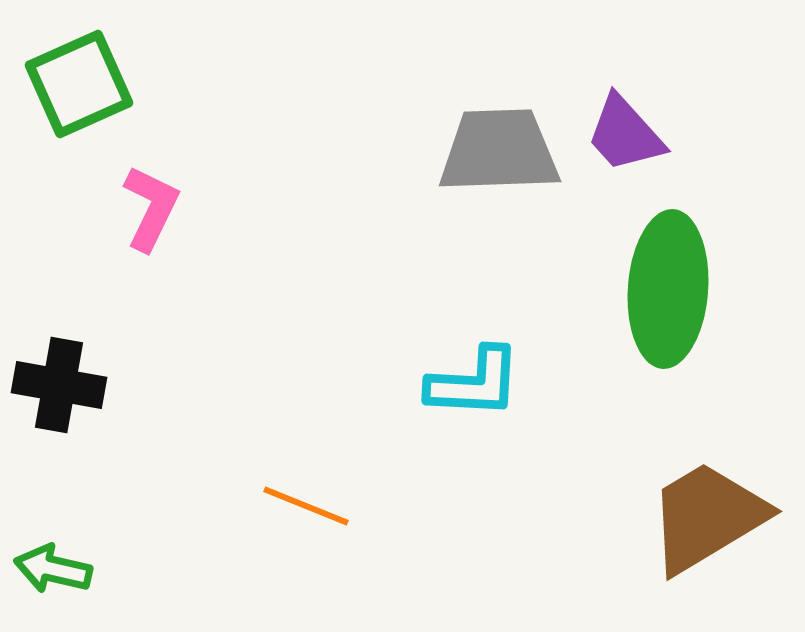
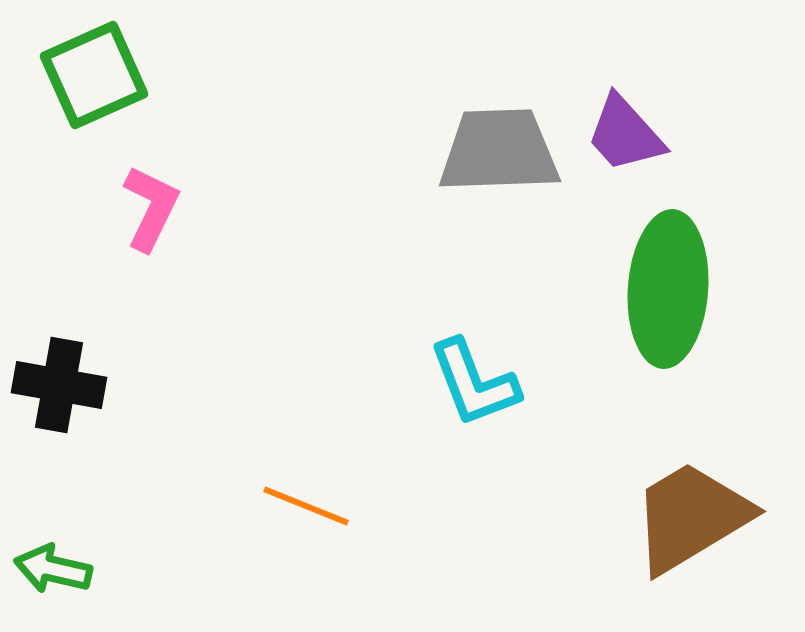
green square: moved 15 px right, 9 px up
cyan L-shape: rotated 66 degrees clockwise
brown trapezoid: moved 16 px left
